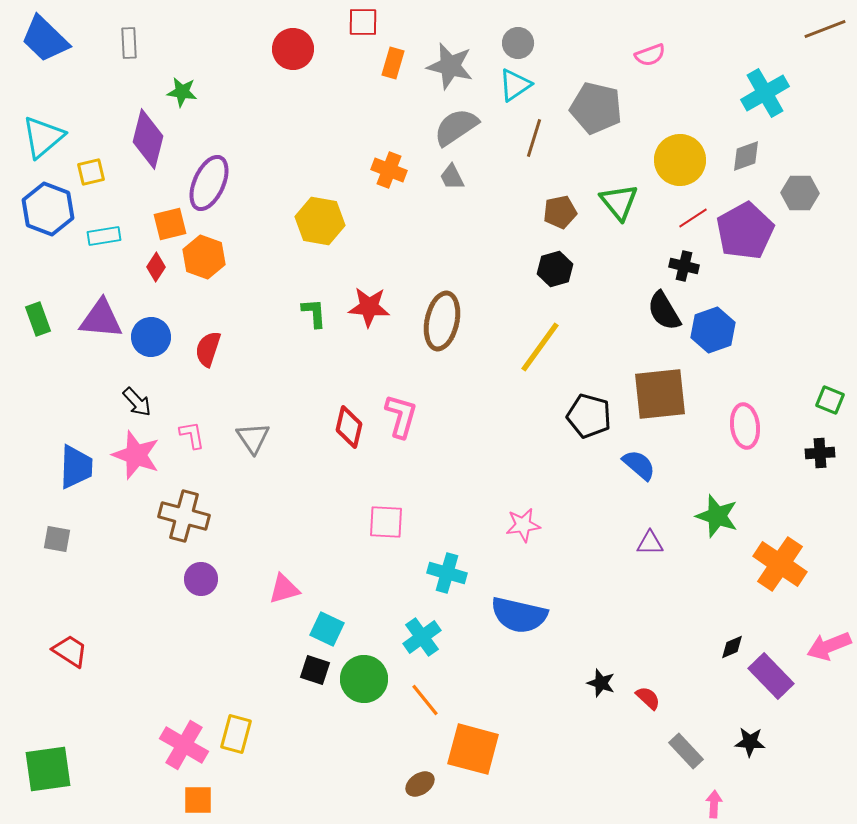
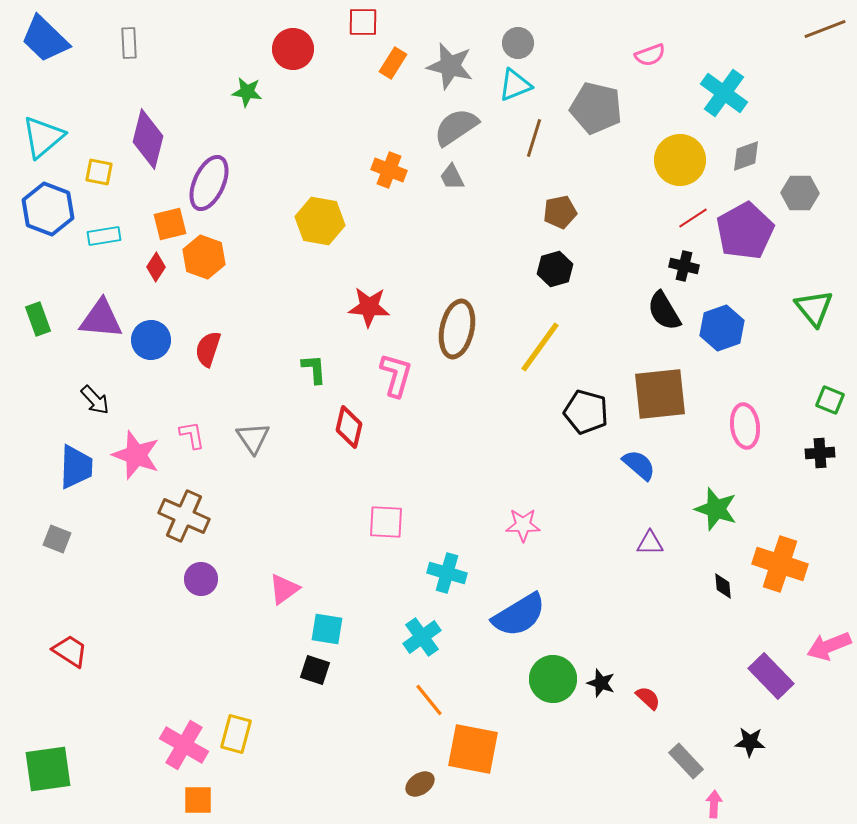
orange rectangle at (393, 63): rotated 16 degrees clockwise
cyan triangle at (515, 85): rotated 12 degrees clockwise
green star at (182, 92): moved 65 px right
cyan cross at (765, 93): moved 41 px left; rotated 24 degrees counterclockwise
yellow square at (91, 172): moved 8 px right; rotated 24 degrees clockwise
green triangle at (619, 202): moved 195 px right, 106 px down
green L-shape at (314, 313): moved 56 px down
brown ellipse at (442, 321): moved 15 px right, 8 px down
blue hexagon at (713, 330): moved 9 px right, 2 px up
blue circle at (151, 337): moved 3 px down
black arrow at (137, 402): moved 42 px left, 2 px up
pink L-shape at (401, 416): moved 5 px left, 41 px up
black pentagon at (589, 416): moved 3 px left, 4 px up
brown cross at (184, 516): rotated 9 degrees clockwise
green star at (717, 516): moved 1 px left, 7 px up
pink star at (523, 525): rotated 8 degrees clockwise
gray square at (57, 539): rotated 12 degrees clockwise
orange cross at (780, 564): rotated 16 degrees counterclockwise
pink triangle at (284, 589): rotated 20 degrees counterclockwise
blue semicircle at (519, 615): rotated 44 degrees counterclockwise
cyan square at (327, 629): rotated 16 degrees counterclockwise
black diamond at (732, 647): moved 9 px left, 61 px up; rotated 72 degrees counterclockwise
green circle at (364, 679): moved 189 px right
orange line at (425, 700): moved 4 px right
orange square at (473, 749): rotated 4 degrees counterclockwise
gray rectangle at (686, 751): moved 10 px down
